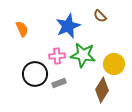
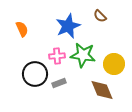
brown diamond: rotated 55 degrees counterclockwise
